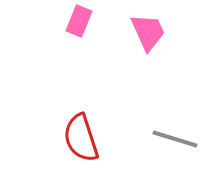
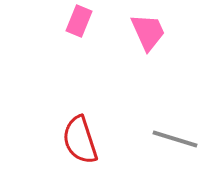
red semicircle: moved 1 px left, 2 px down
